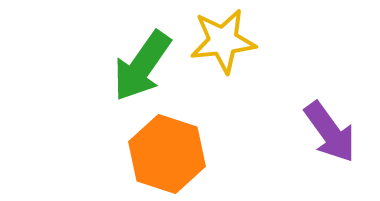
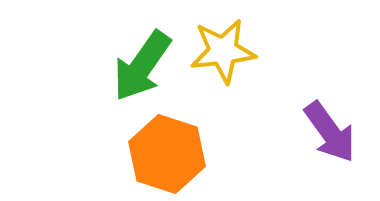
yellow star: moved 10 px down
